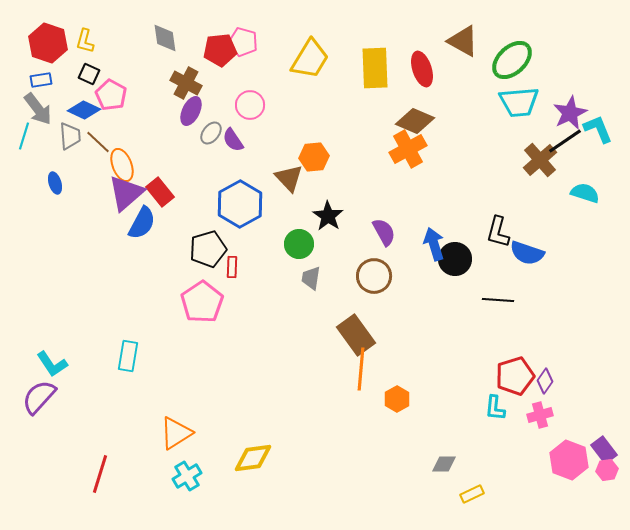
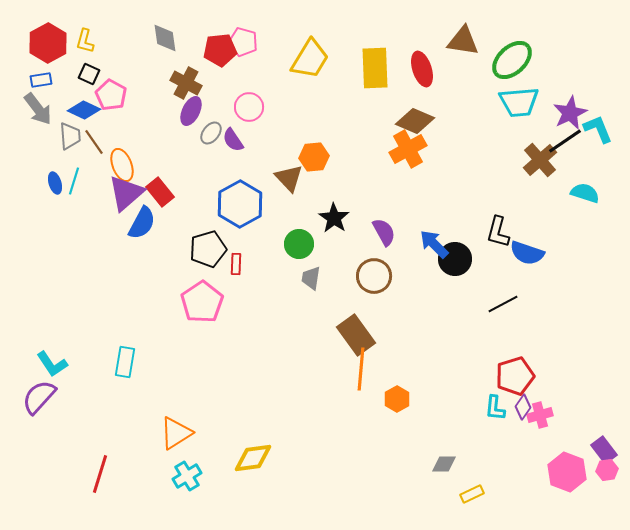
brown triangle at (463, 41): rotated 20 degrees counterclockwise
red hexagon at (48, 43): rotated 12 degrees clockwise
pink circle at (250, 105): moved 1 px left, 2 px down
cyan line at (24, 136): moved 50 px right, 45 px down
brown line at (98, 142): moved 4 px left; rotated 12 degrees clockwise
black star at (328, 216): moved 6 px right, 2 px down
blue arrow at (434, 244): rotated 28 degrees counterclockwise
red rectangle at (232, 267): moved 4 px right, 3 px up
black line at (498, 300): moved 5 px right, 4 px down; rotated 32 degrees counterclockwise
cyan rectangle at (128, 356): moved 3 px left, 6 px down
purple diamond at (545, 381): moved 22 px left, 26 px down
pink hexagon at (569, 460): moved 2 px left, 12 px down
